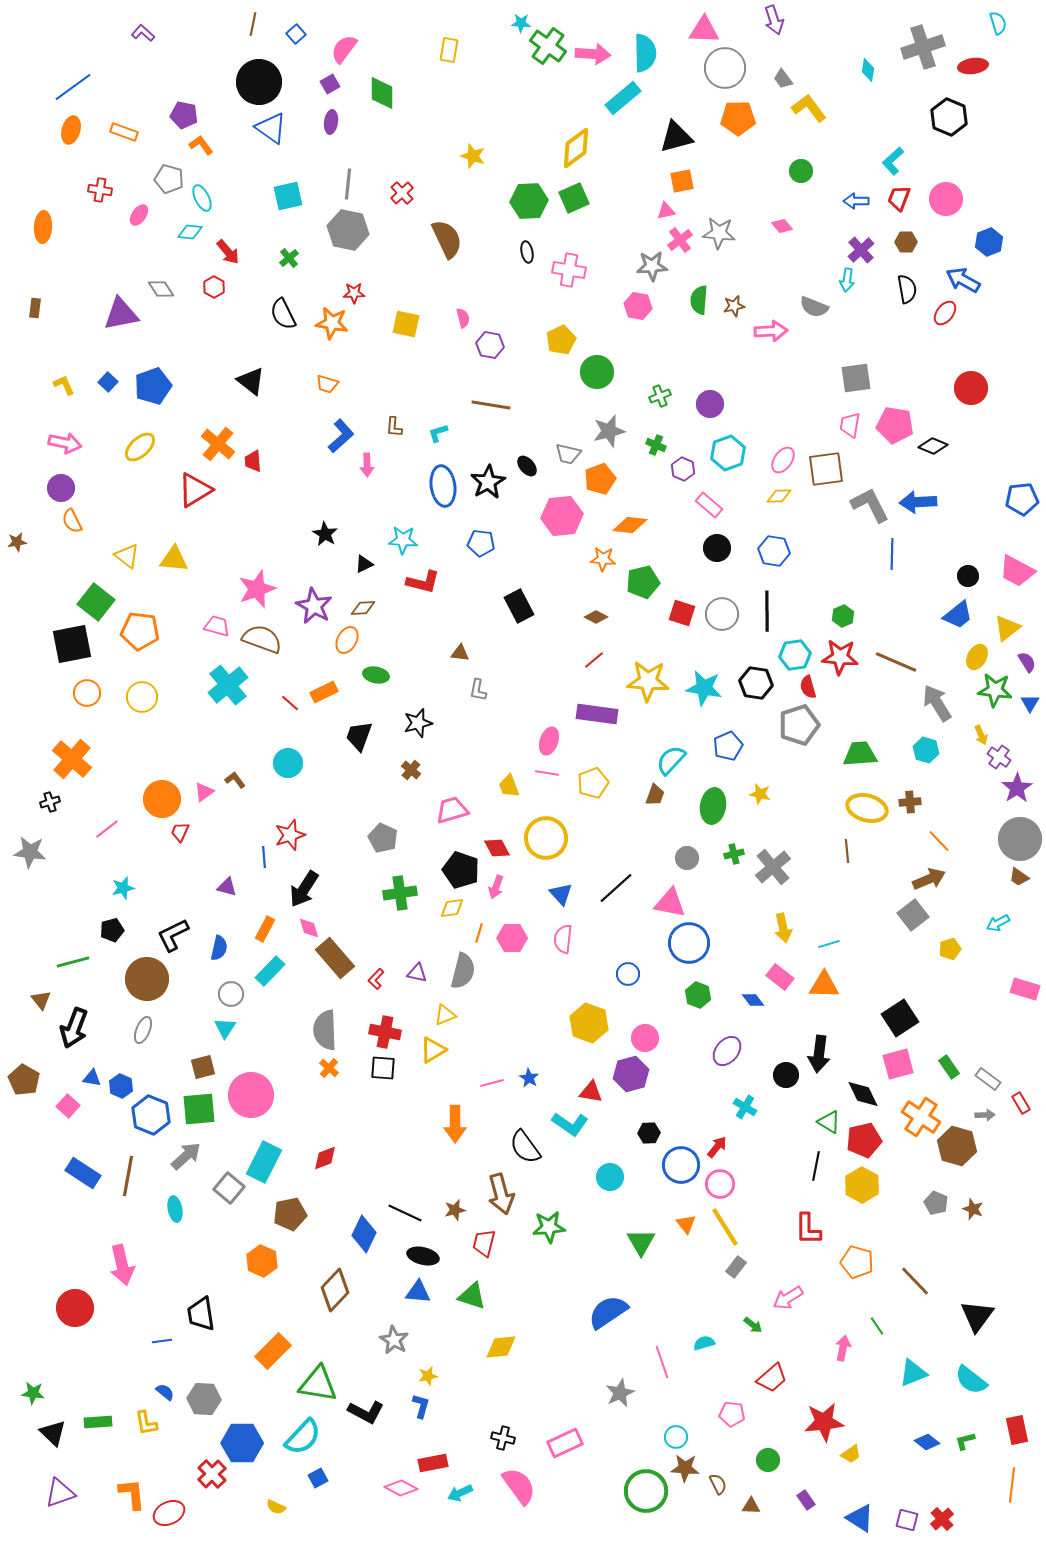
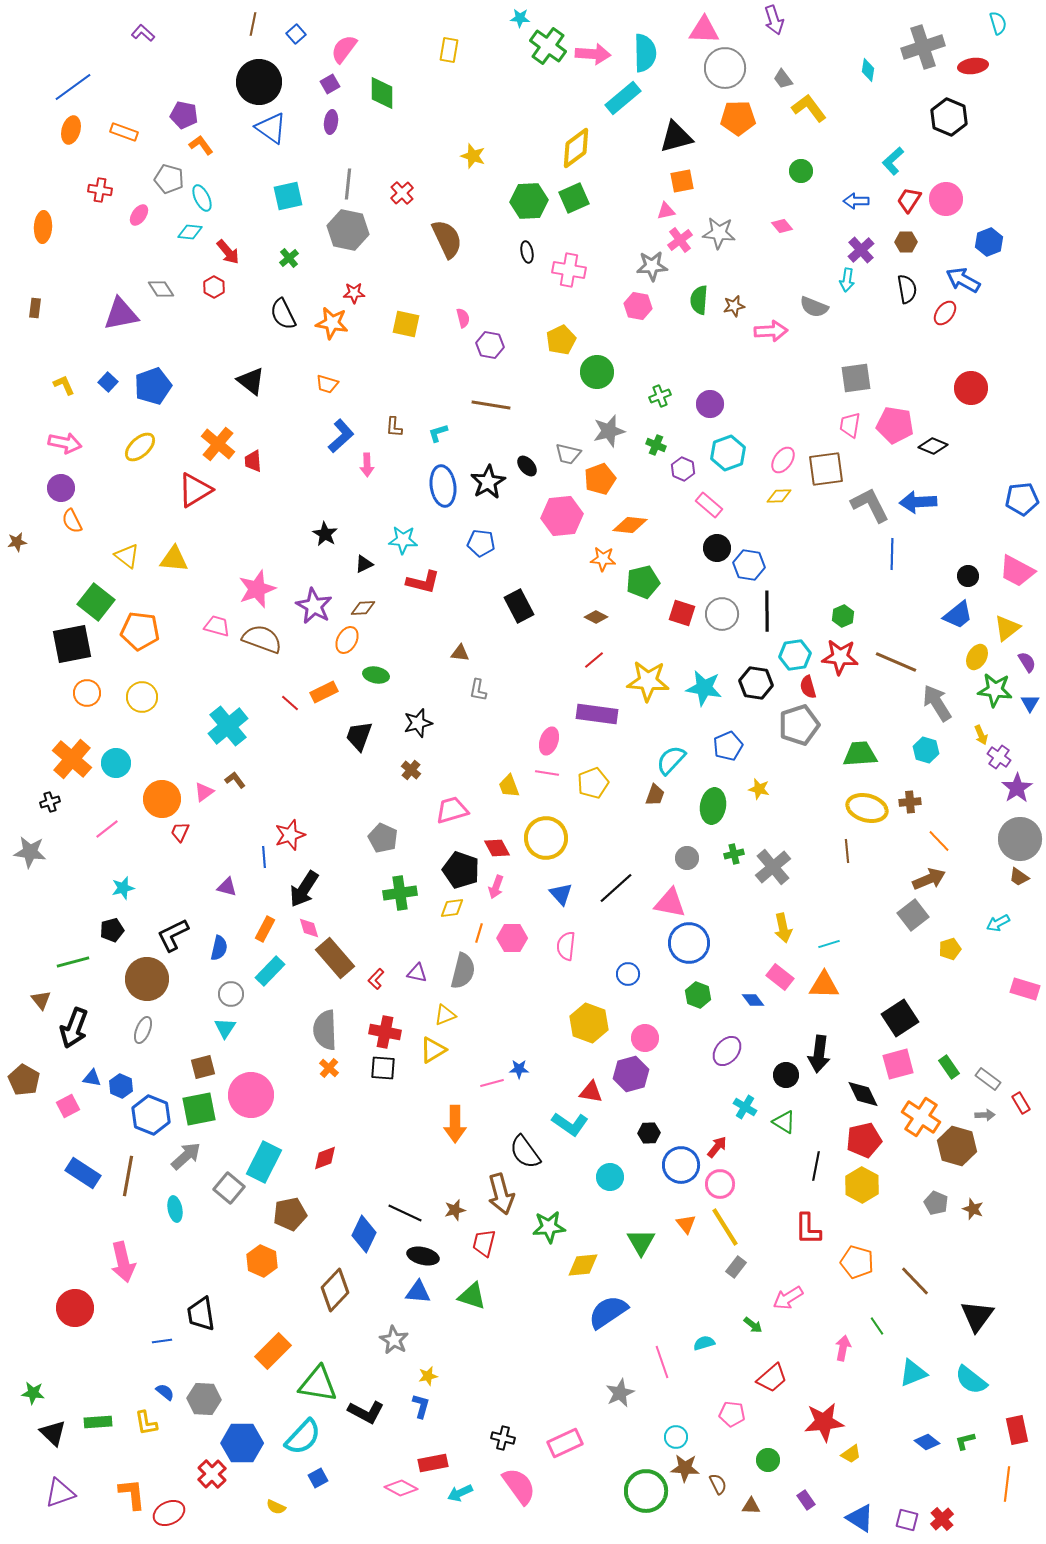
cyan star at (521, 23): moved 1 px left, 5 px up
red trapezoid at (899, 198): moved 10 px right, 2 px down; rotated 12 degrees clockwise
blue hexagon at (774, 551): moved 25 px left, 14 px down
cyan cross at (228, 685): moved 41 px down
cyan circle at (288, 763): moved 172 px left
yellow star at (760, 794): moved 1 px left, 5 px up
pink semicircle at (563, 939): moved 3 px right, 7 px down
blue star at (529, 1078): moved 10 px left, 9 px up; rotated 30 degrees counterclockwise
pink square at (68, 1106): rotated 20 degrees clockwise
green square at (199, 1109): rotated 6 degrees counterclockwise
green triangle at (829, 1122): moved 45 px left
black semicircle at (525, 1147): moved 5 px down
pink arrow at (122, 1265): moved 1 px right, 3 px up
yellow diamond at (501, 1347): moved 82 px right, 82 px up
orange line at (1012, 1485): moved 5 px left, 1 px up
